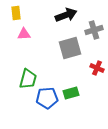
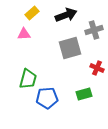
yellow rectangle: moved 16 px right; rotated 56 degrees clockwise
green rectangle: moved 13 px right, 1 px down
